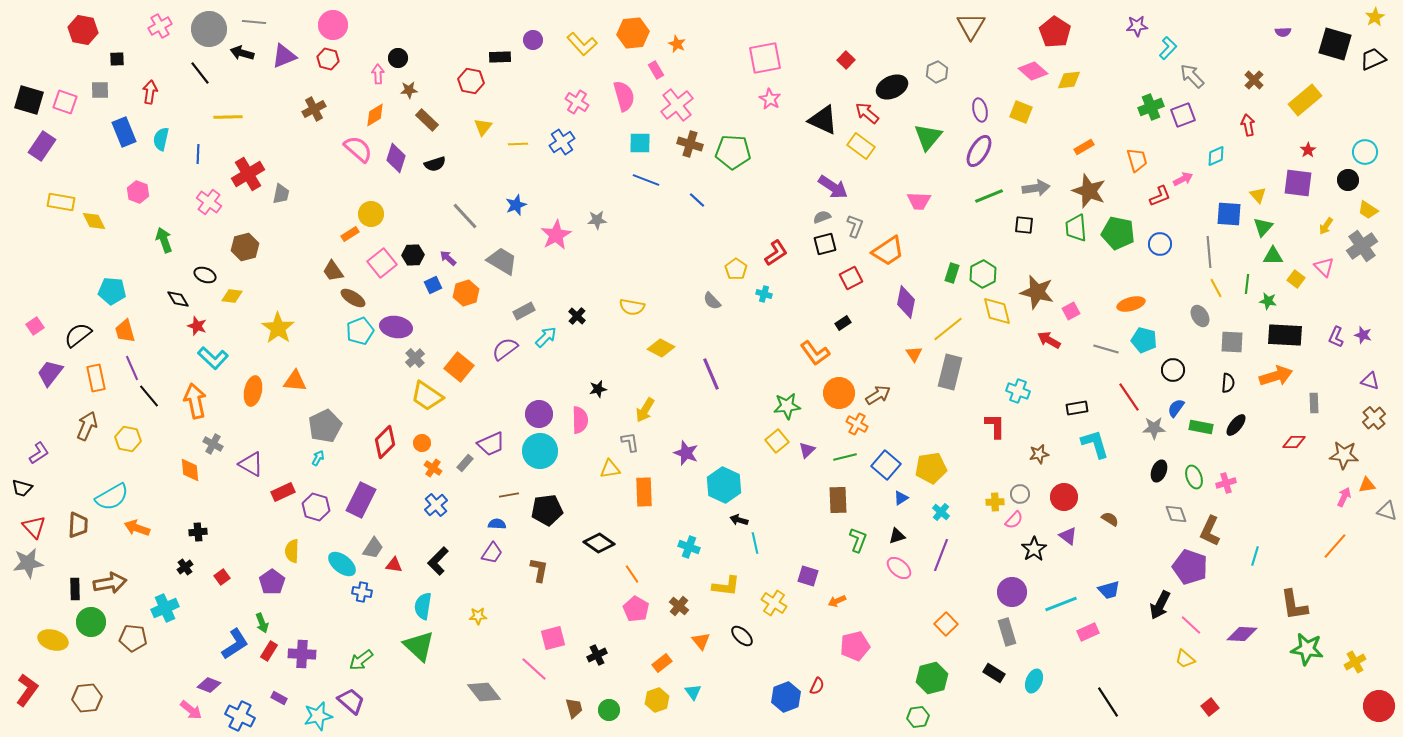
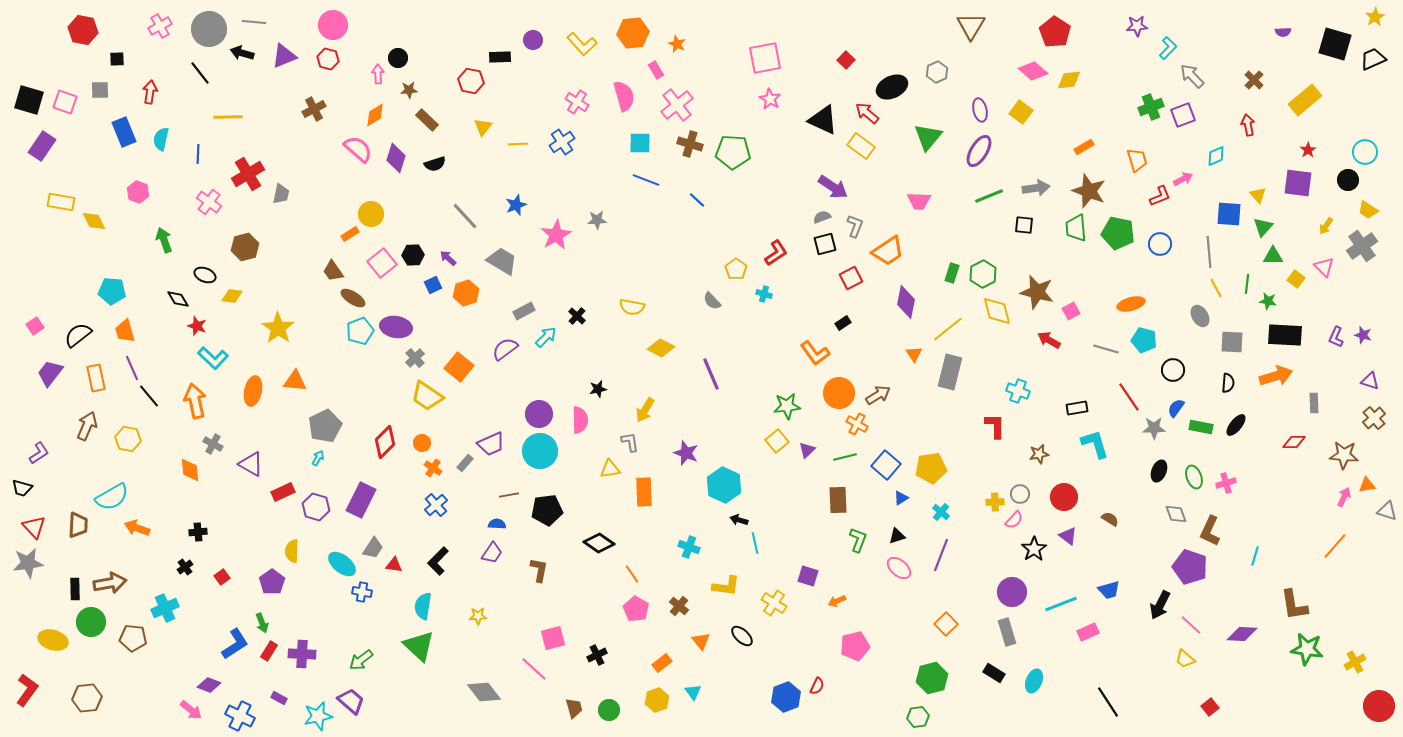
yellow square at (1021, 112): rotated 15 degrees clockwise
